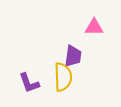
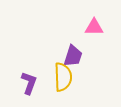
purple trapezoid: rotated 10 degrees clockwise
purple L-shape: rotated 140 degrees counterclockwise
